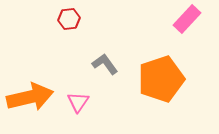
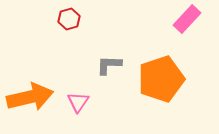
red hexagon: rotated 10 degrees counterclockwise
gray L-shape: moved 4 px right, 1 px down; rotated 52 degrees counterclockwise
